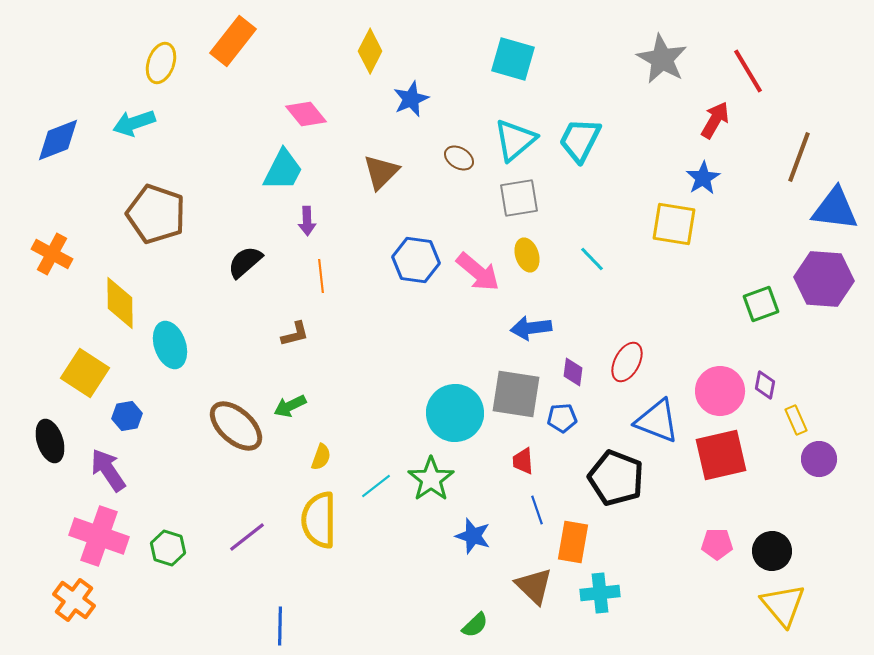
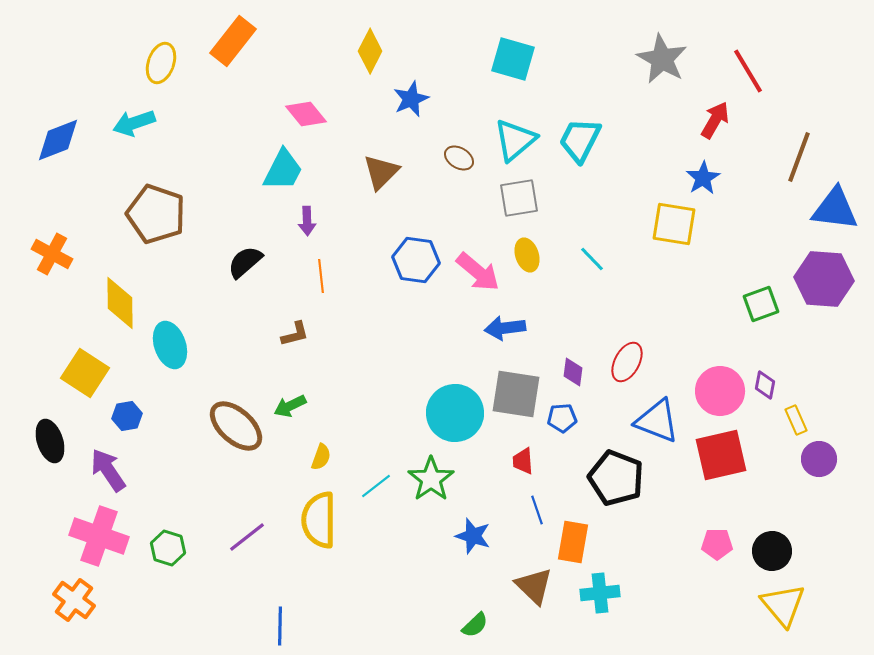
blue arrow at (531, 328): moved 26 px left
